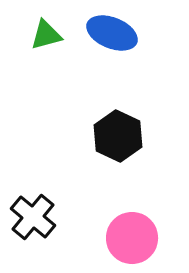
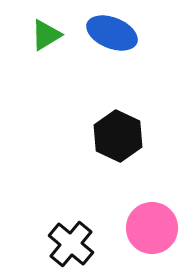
green triangle: rotated 16 degrees counterclockwise
black cross: moved 38 px right, 27 px down
pink circle: moved 20 px right, 10 px up
